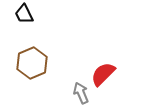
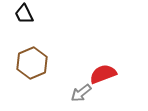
red semicircle: rotated 24 degrees clockwise
gray arrow: rotated 105 degrees counterclockwise
